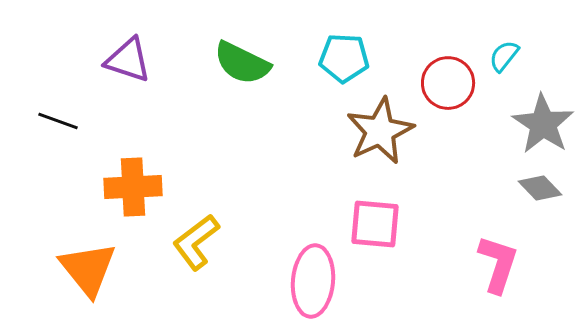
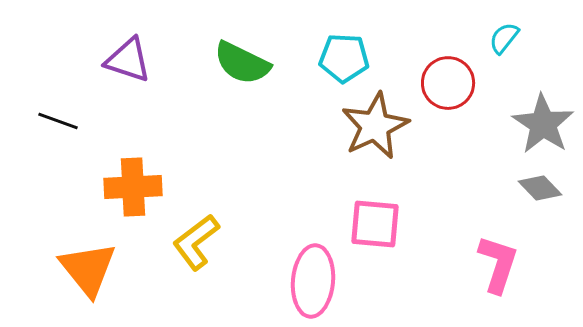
cyan semicircle: moved 18 px up
brown star: moved 5 px left, 5 px up
